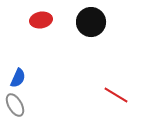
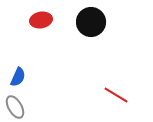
blue semicircle: moved 1 px up
gray ellipse: moved 2 px down
